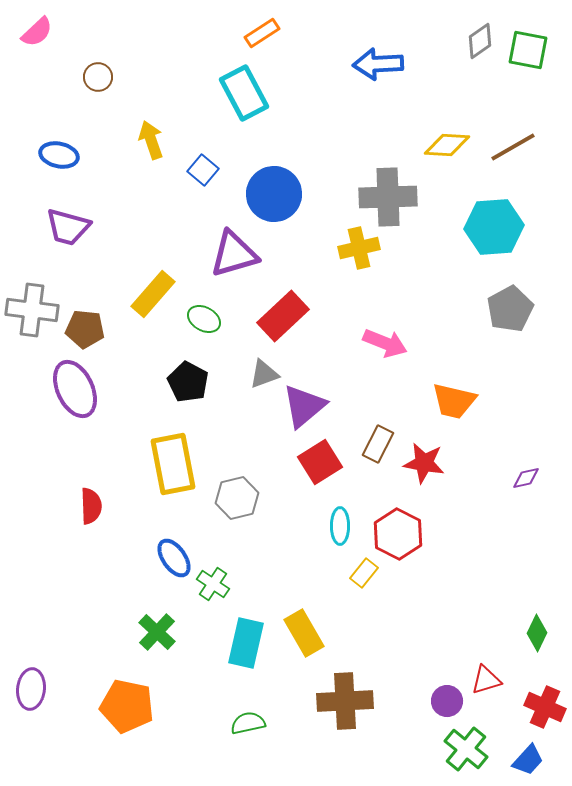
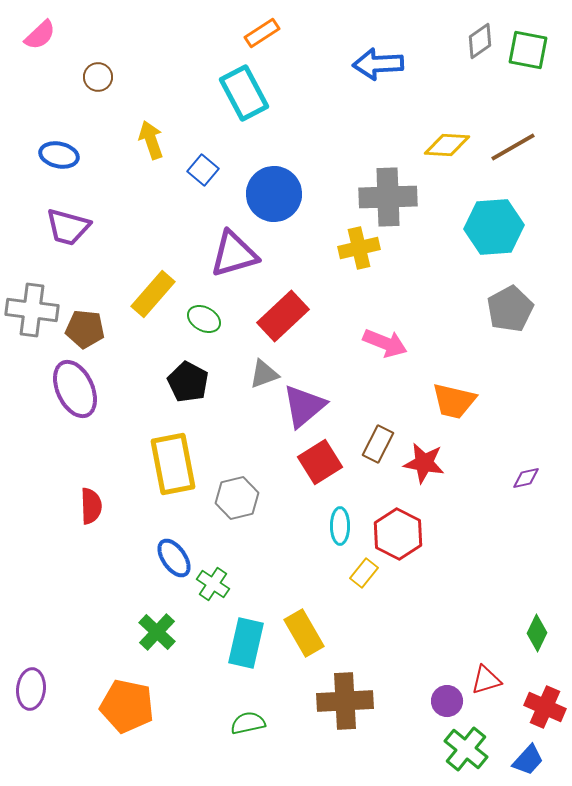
pink semicircle at (37, 32): moved 3 px right, 3 px down
